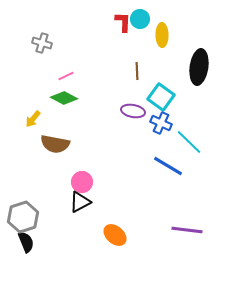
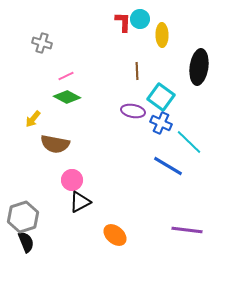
green diamond: moved 3 px right, 1 px up
pink circle: moved 10 px left, 2 px up
